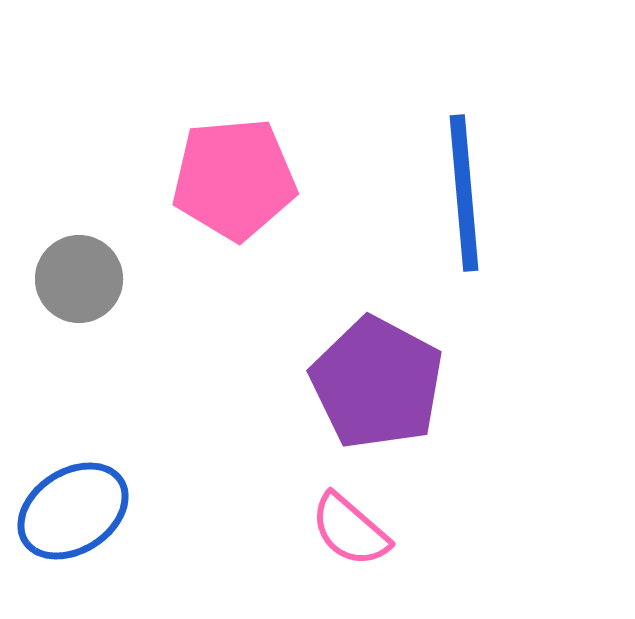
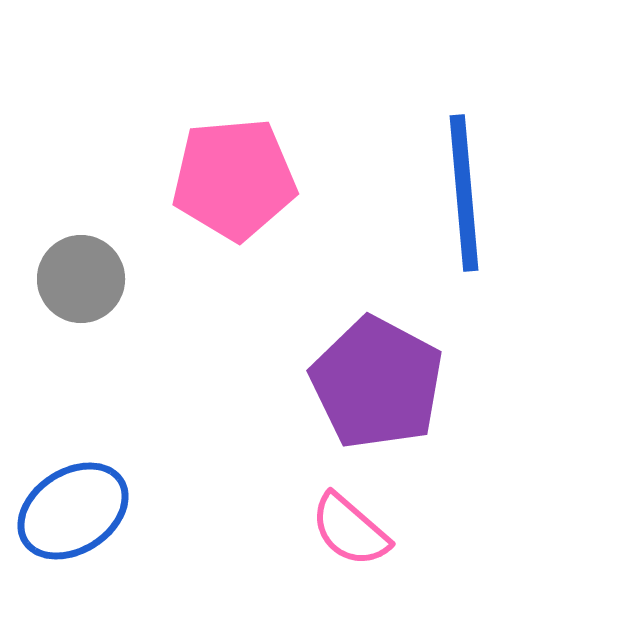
gray circle: moved 2 px right
